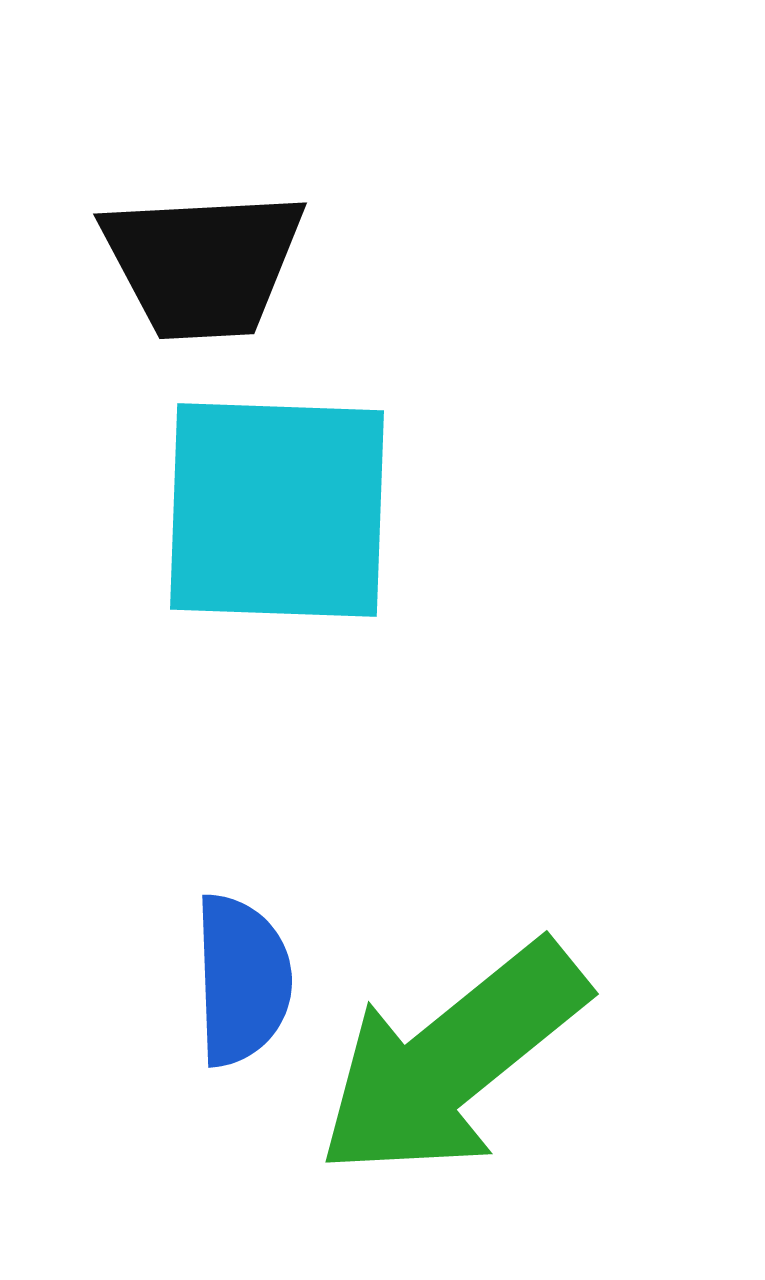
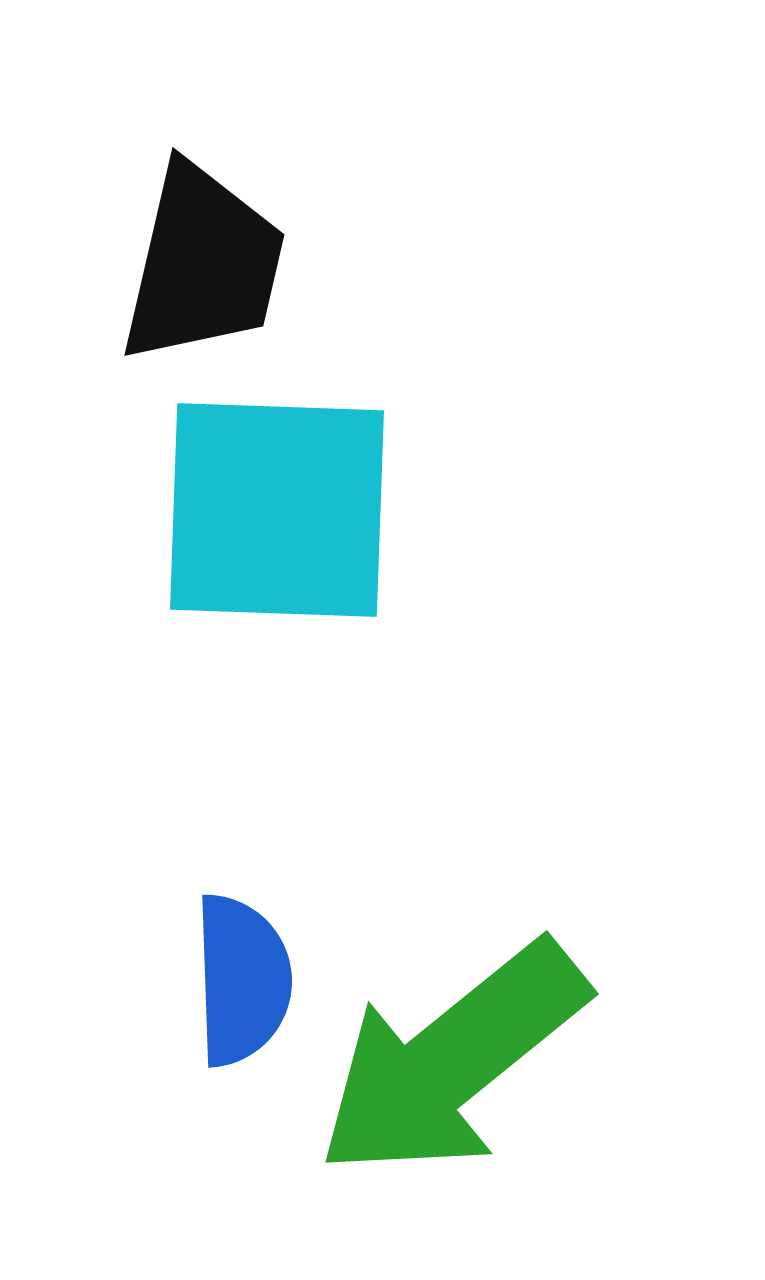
black trapezoid: rotated 74 degrees counterclockwise
